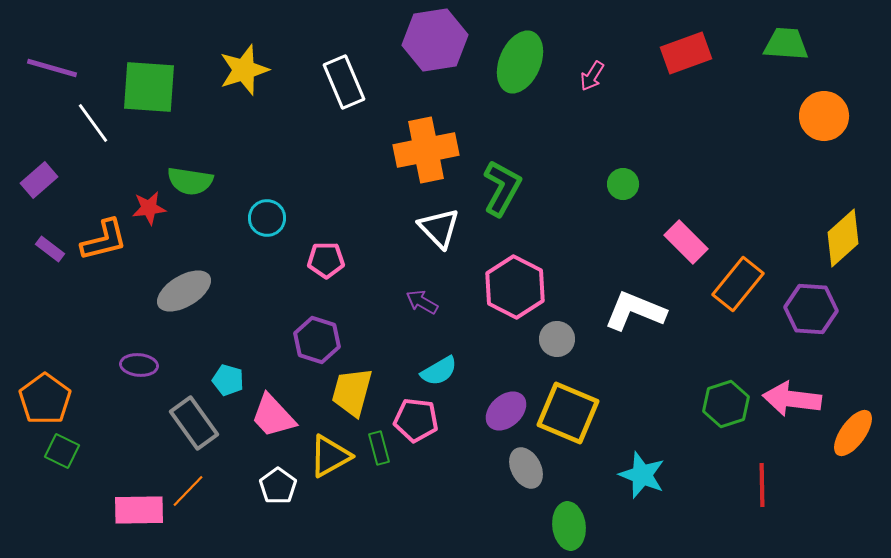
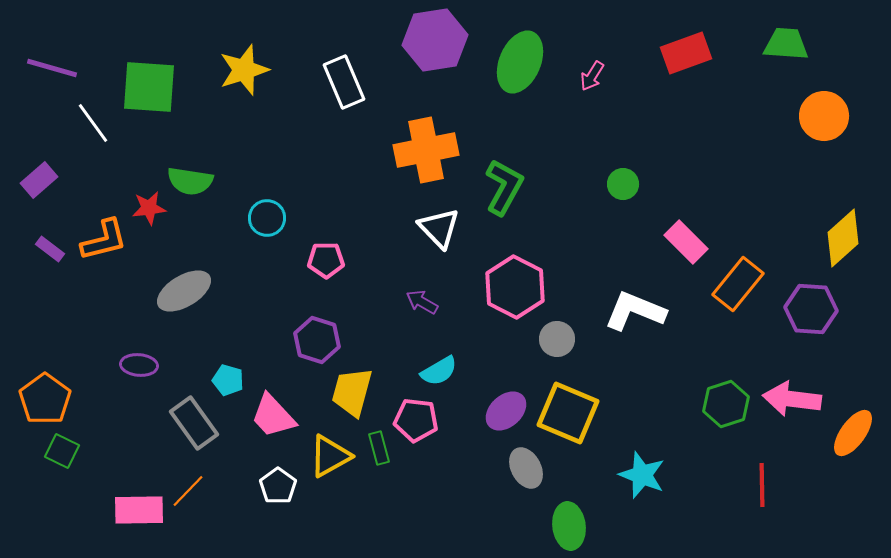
green L-shape at (502, 188): moved 2 px right, 1 px up
